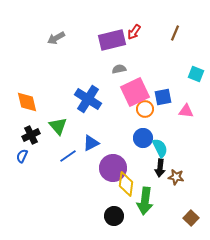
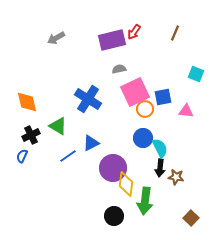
green triangle: rotated 18 degrees counterclockwise
